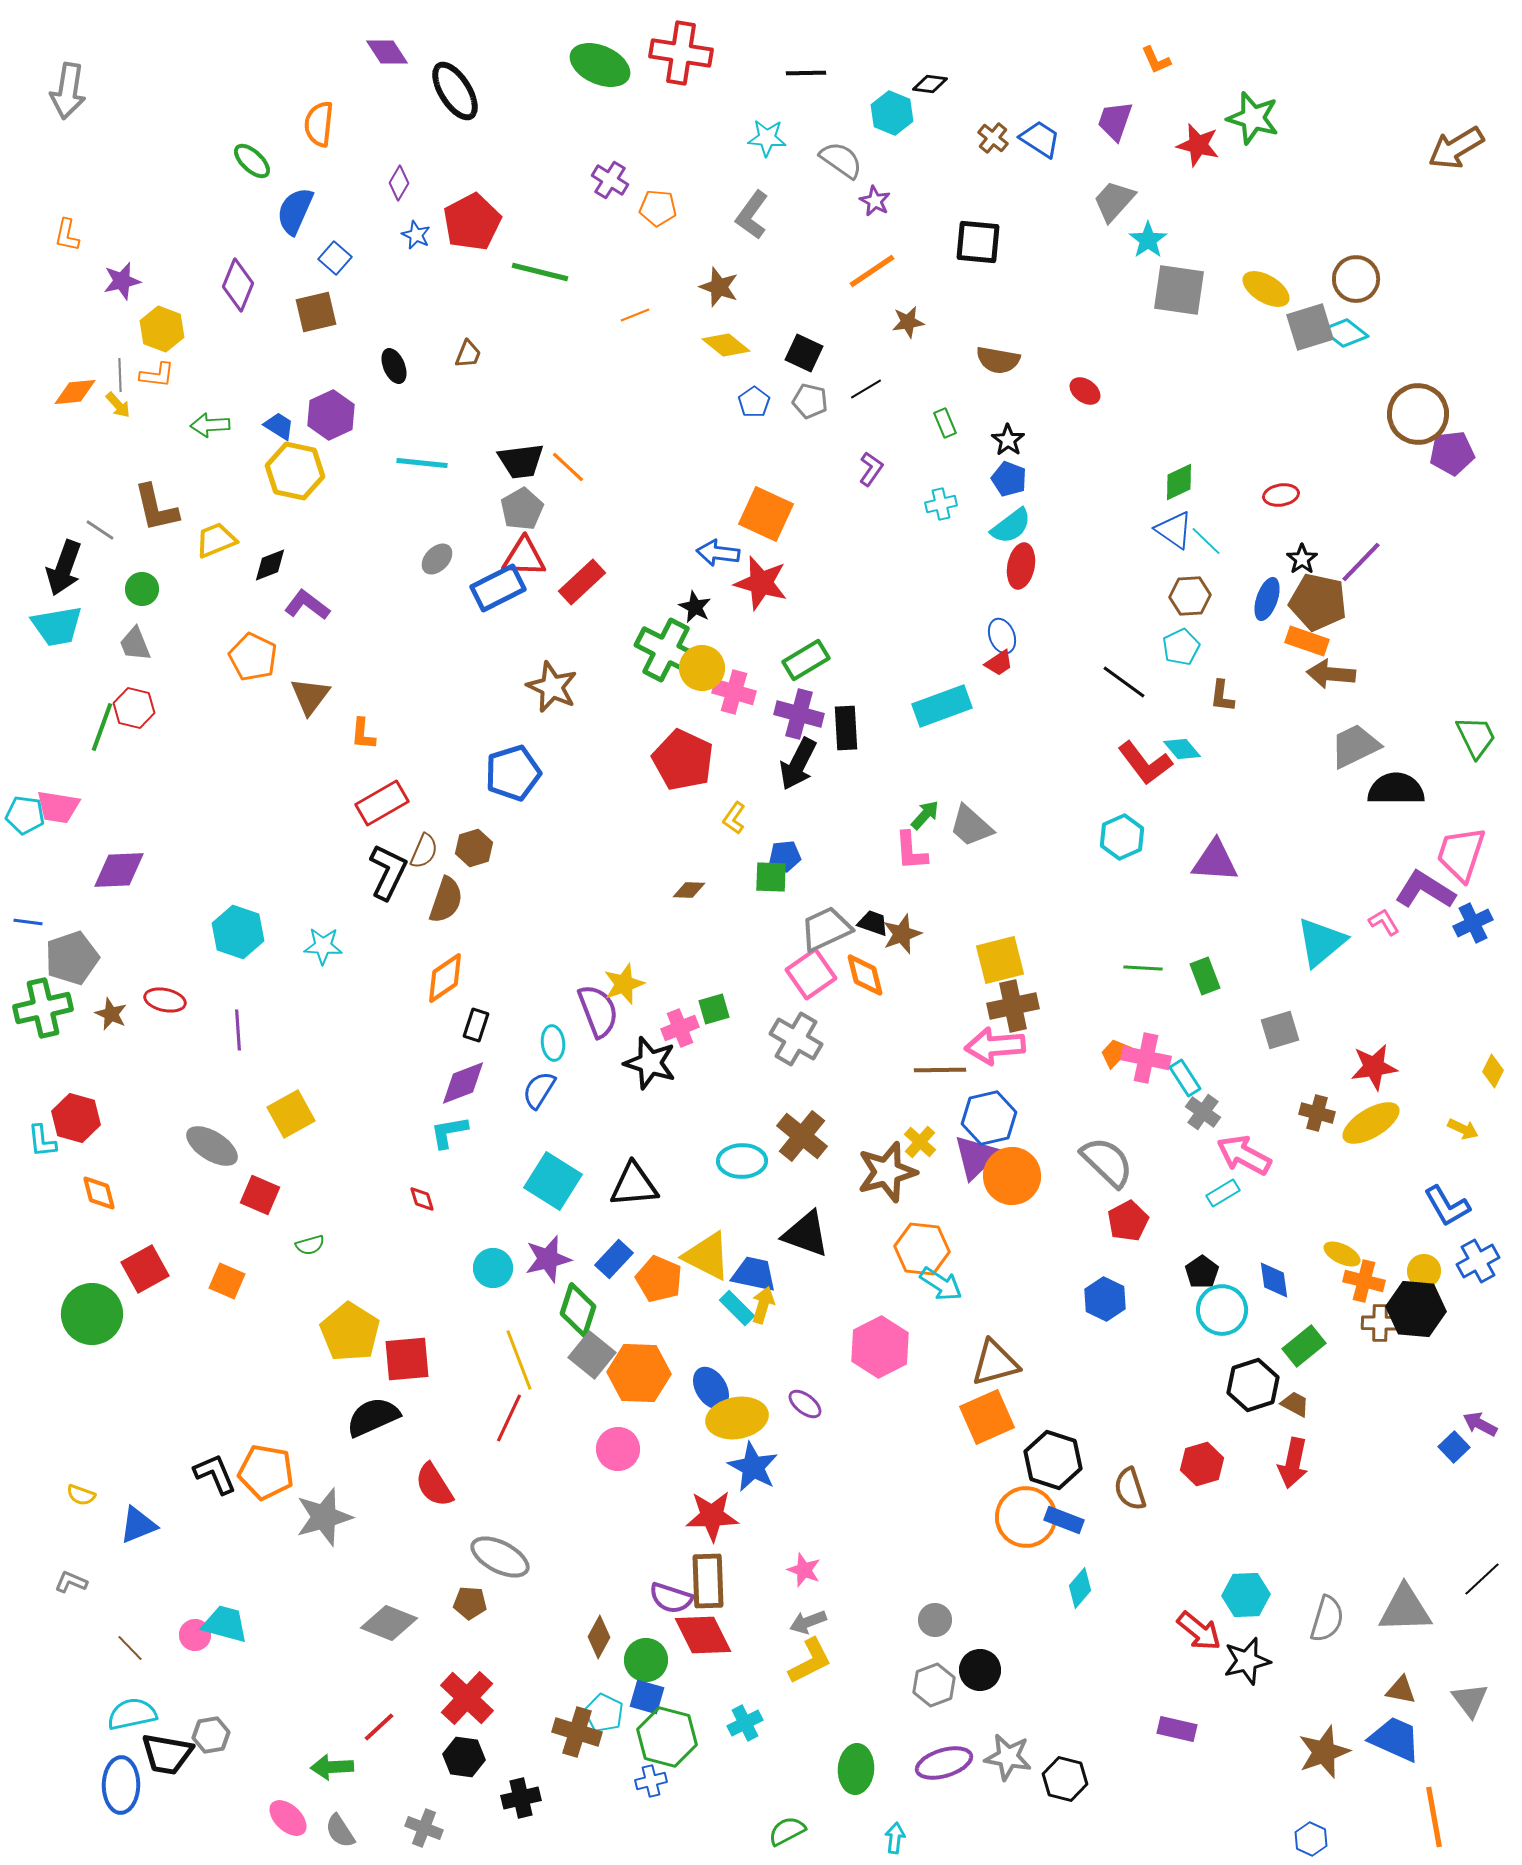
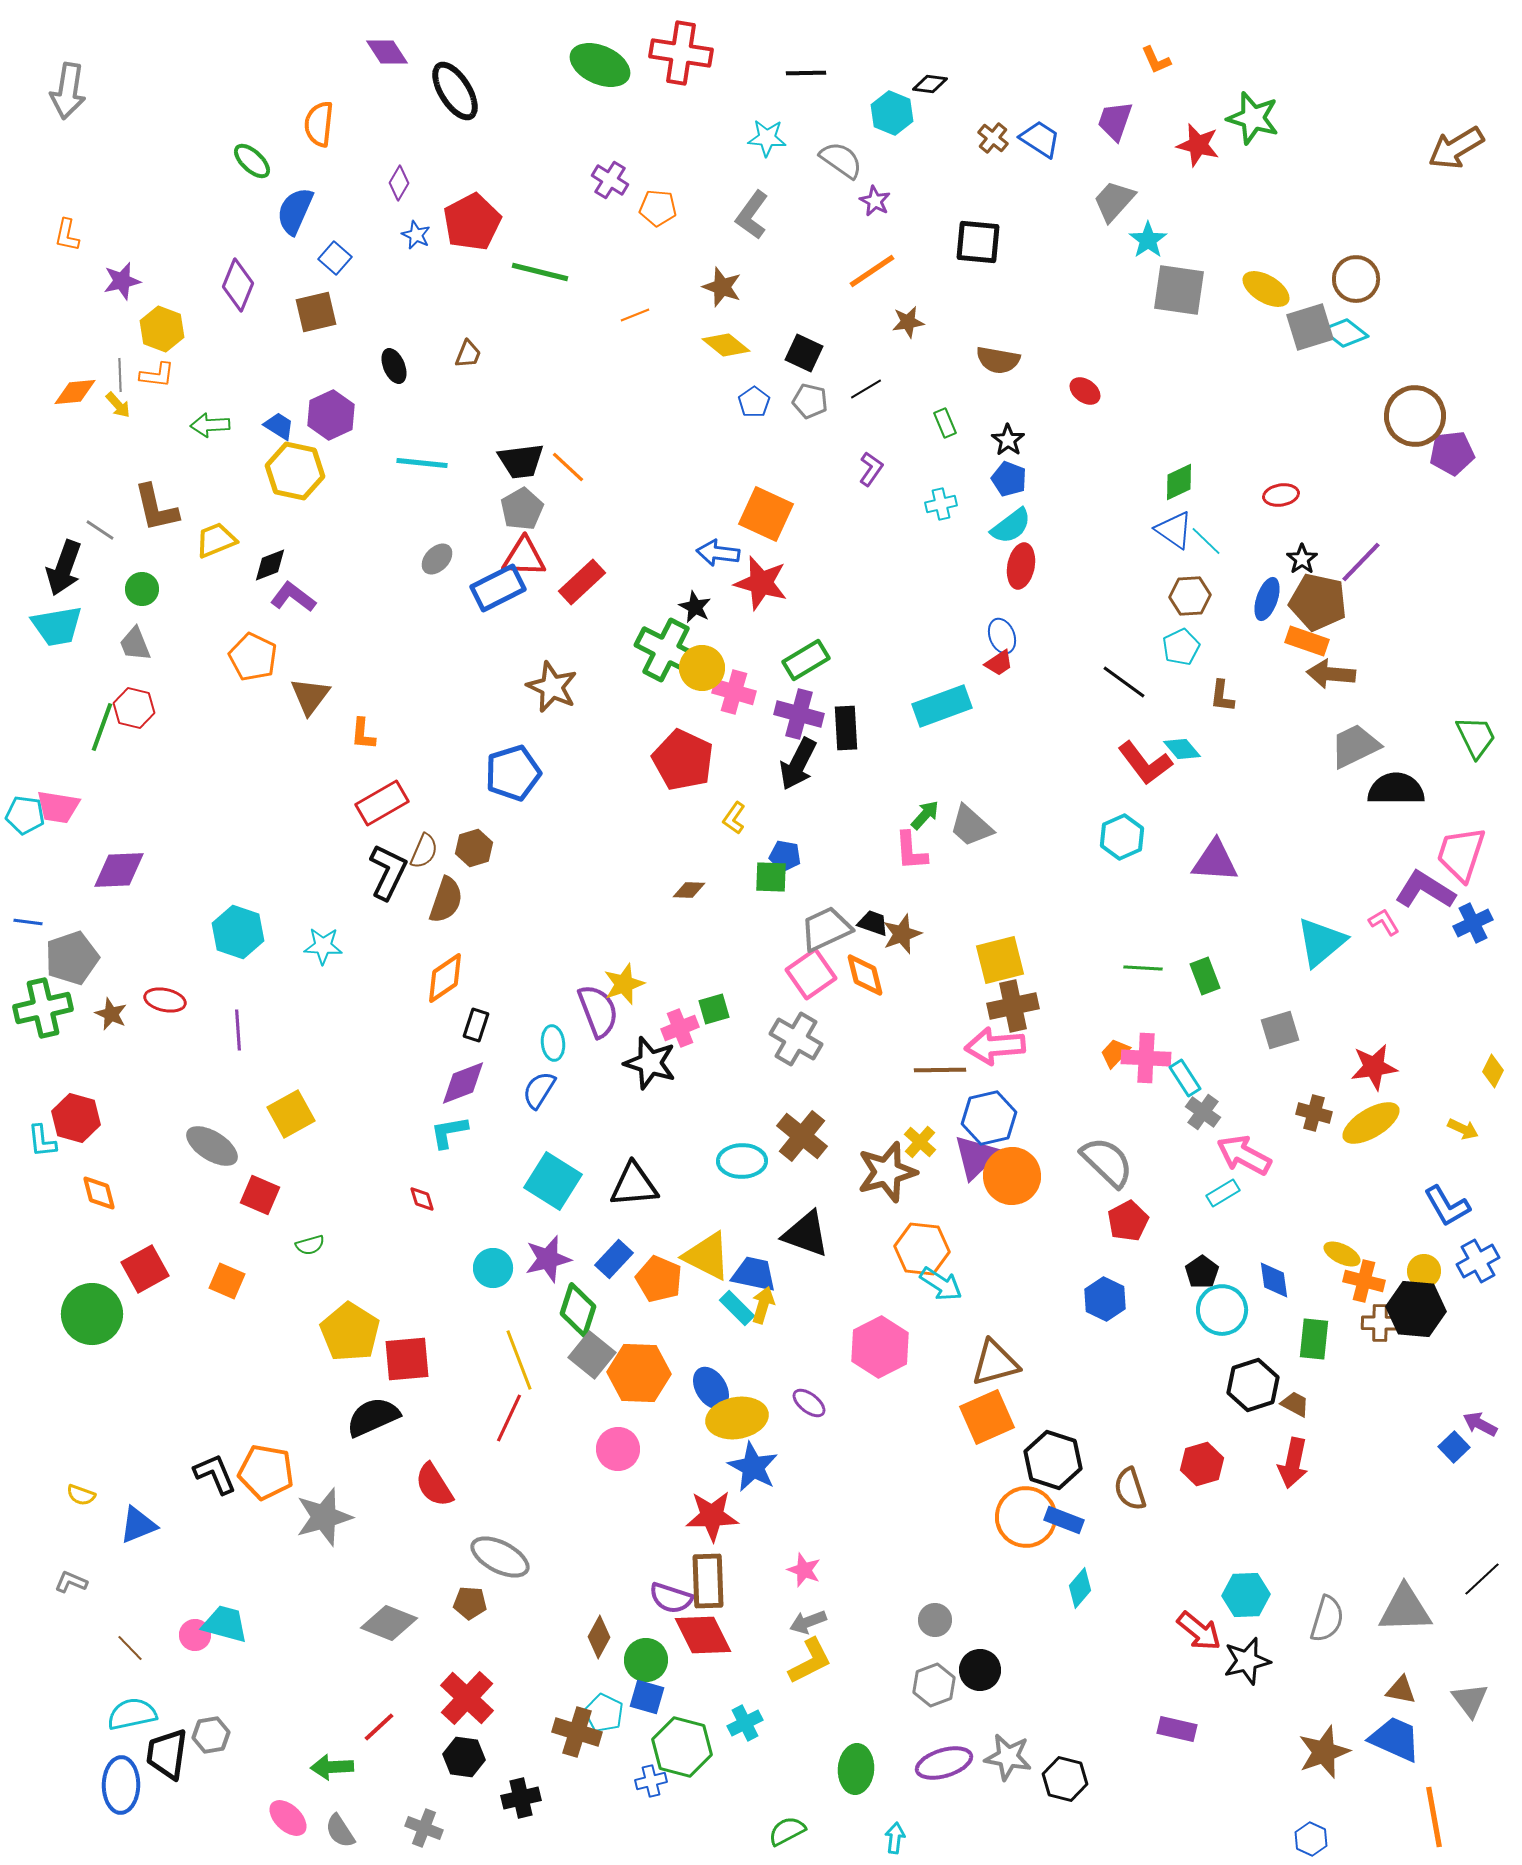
brown star at (719, 287): moved 3 px right
brown circle at (1418, 414): moved 3 px left, 2 px down
purple L-shape at (307, 605): moved 14 px left, 8 px up
blue pentagon at (785, 856): rotated 16 degrees clockwise
pink cross at (1146, 1058): rotated 9 degrees counterclockwise
brown cross at (1317, 1113): moved 3 px left
green rectangle at (1304, 1346): moved 10 px right, 7 px up; rotated 45 degrees counterclockwise
purple ellipse at (805, 1404): moved 4 px right, 1 px up
green hexagon at (667, 1737): moved 15 px right, 10 px down
black trapezoid at (167, 1754): rotated 88 degrees clockwise
